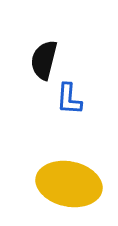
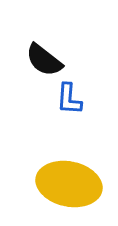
black semicircle: rotated 66 degrees counterclockwise
